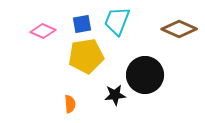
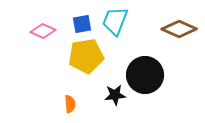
cyan trapezoid: moved 2 px left
